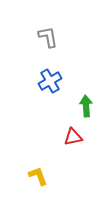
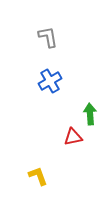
green arrow: moved 4 px right, 8 px down
